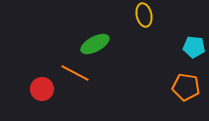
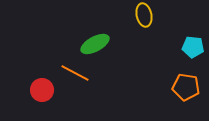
cyan pentagon: moved 1 px left
red circle: moved 1 px down
